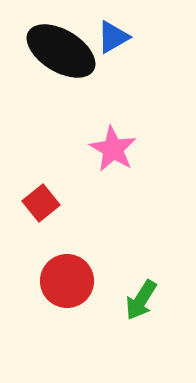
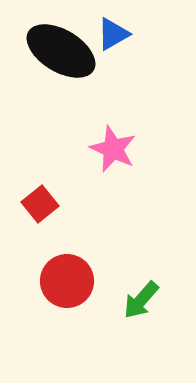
blue triangle: moved 3 px up
pink star: rotated 6 degrees counterclockwise
red square: moved 1 px left, 1 px down
green arrow: rotated 9 degrees clockwise
